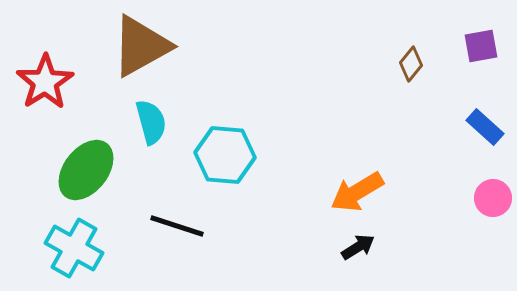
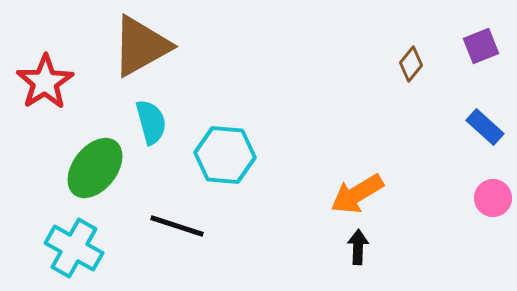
purple square: rotated 12 degrees counterclockwise
green ellipse: moved 9 px right, 2 px up
orange arrow: moved 2 px down
black arrow: rotated 56 degrees counterclockwise
